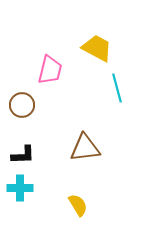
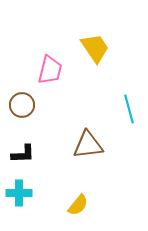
yellow trapezoid: moved 2 px left; rotated 28 degrees clockwise
cyan line: moved 12 px right, 21 px down
brown triangle: moved 3 px right, 3 px up
black L-shape: moved 1 px up
cyan cross: moved 1 px left, 5 px down
yellow semicircle: rotated 70 degrees clockwise
